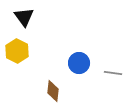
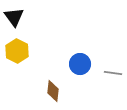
black triangle: moved 10 px left
blue circle: moved 1 px right, 1 px down
